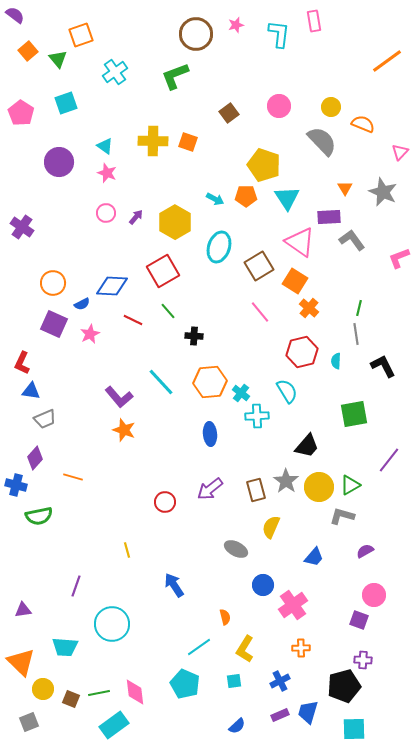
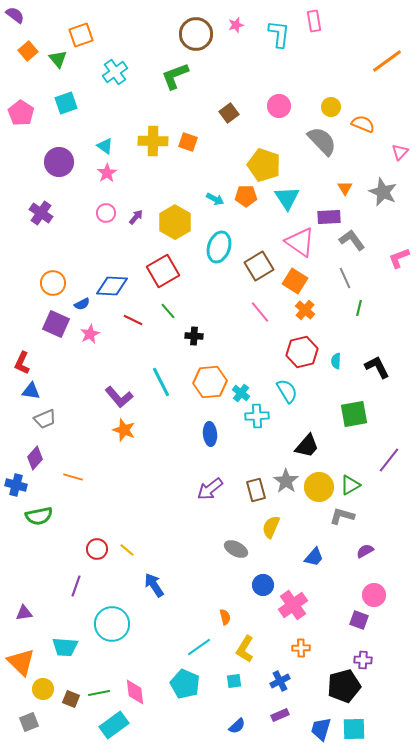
pink star at (107, 173): rotated 18 degrees clockwise
purple cross at (22, 227): moved 19 px right, 14 px up
orange cross at (309, 308): moved 4 px left, 2 px down
purple square at (54, 324): moved 2 px right
gray line at (356, 334): moved 11 px left, 56 px up; rotated 15 degrees counterclockwise
black L-shape at (383, 366): moved 6 px left, 1 px down
cyan line at (161, 382): rotated 16 degrees clockwise
red circle at (165, 502): moved 68 px left, 47 px down
yellow line at (127, 550): rotated 35 degrees counterclockwise
blue arrow at (174, 585): moved 20 px left
purple triangle at (23, 610): moved 1 px right, 3 px down
blue trapezoid at (308, 712): moved 13 px right, 17 px down
